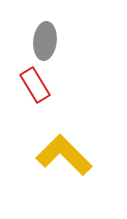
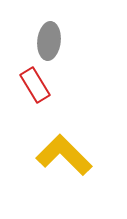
gray ellipse: moved 4 px right
